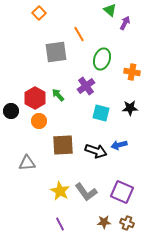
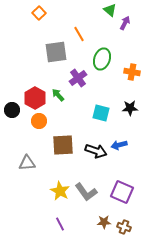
purple cross: moved 8 px left, 8 px up
black circle: moved 1 px right, 1 px up
brown cross: moved 3 px left, 4 px down
